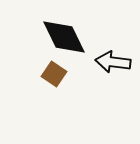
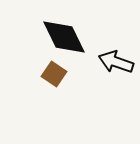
black arrow: moved 3 px right; rotated 12 degrees clockwise
